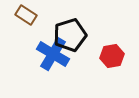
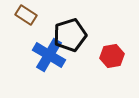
blue cross: moved 4 px left, 1 px down
